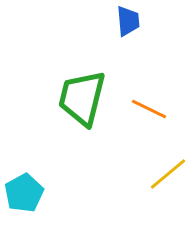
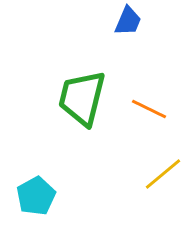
blue trapezoid: rotated 28 degrees clockwise
yellow line: moved 5 px left
cyan pentagon: moved 12 px right, 3 px down
